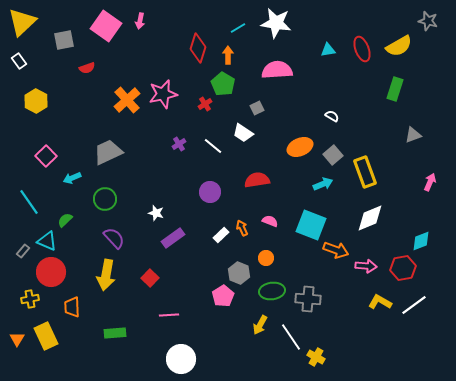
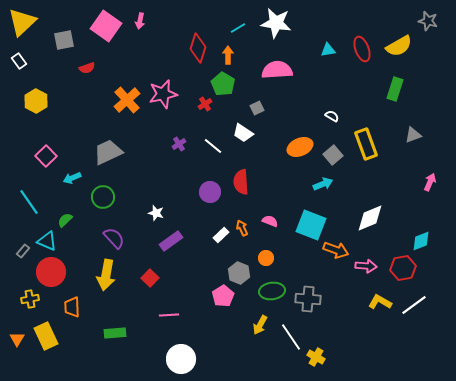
yellow rectangle at (365, 172): moved 1 px right, 28 px up
red semicircle at (257, 180): moved 16 px left, 2 px down; rotated 85 degrees counterclockwise
green circle at (105, 199): moved 2 px left, 2 px up
purple rectangle at (173, 238): moved 2 px left, 3 px down
